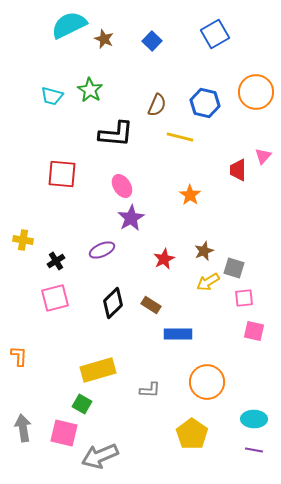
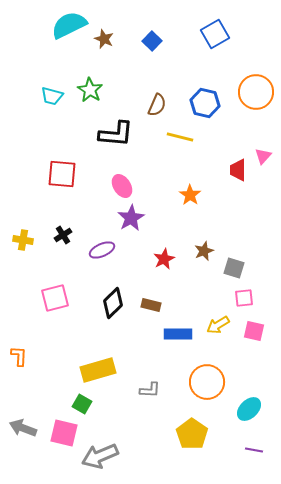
black cross at (56, 261): moved 7 px right, 26 px up
yellow arrow at (208, 282): moved 10 px right, 43 px down
brown rectangle at (151, 305): rotated 18 degrees counterclockwise
cyan ellipse at (254, 419): moved 5 px left, 10 px up; rotated 45 degrees counterclockwise
gray arrow at (23, 428): rotated 60 degrees counterclockwise
